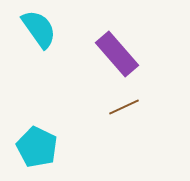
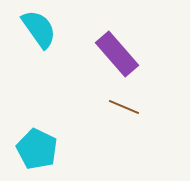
brown line: rotated 48 degrees clockwise
cyan pentagon: moved 2 px down
